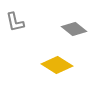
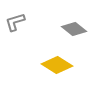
gray L-shape: rotated 85 degrees clockwise
